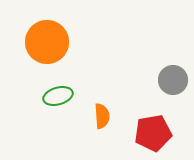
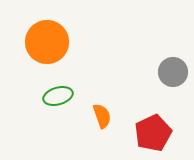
gray circle: moved 8 px up
orange semicircle: rotated 15 degrees counterclockwise
red pentagon: rotated 15 degrees counterclockwise
